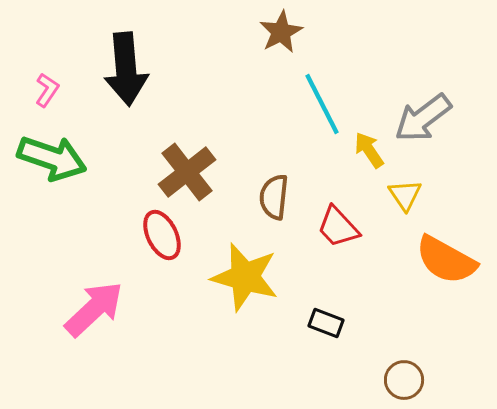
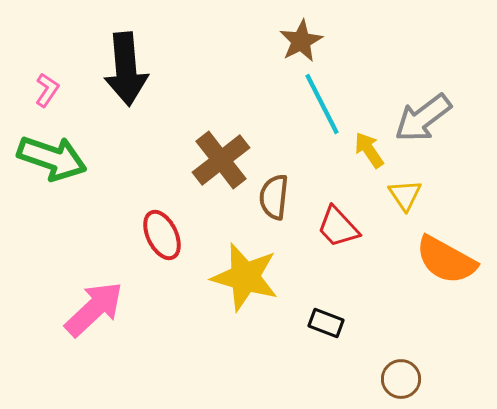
brown star: moved 20 px right, 9 px down
brown cross: moved 34 px right, 12 px up
brown circle: moved 3 px left, 1 px up
